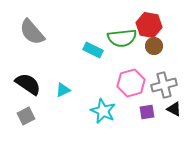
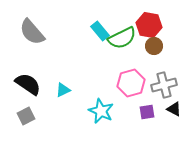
green semicircle: rotated 20 degrees counterclockwise
cyan rectangle: moved 7 px right, 19 px up; rotated 24 degrees clockwise
cyan star: moved 2 px left
